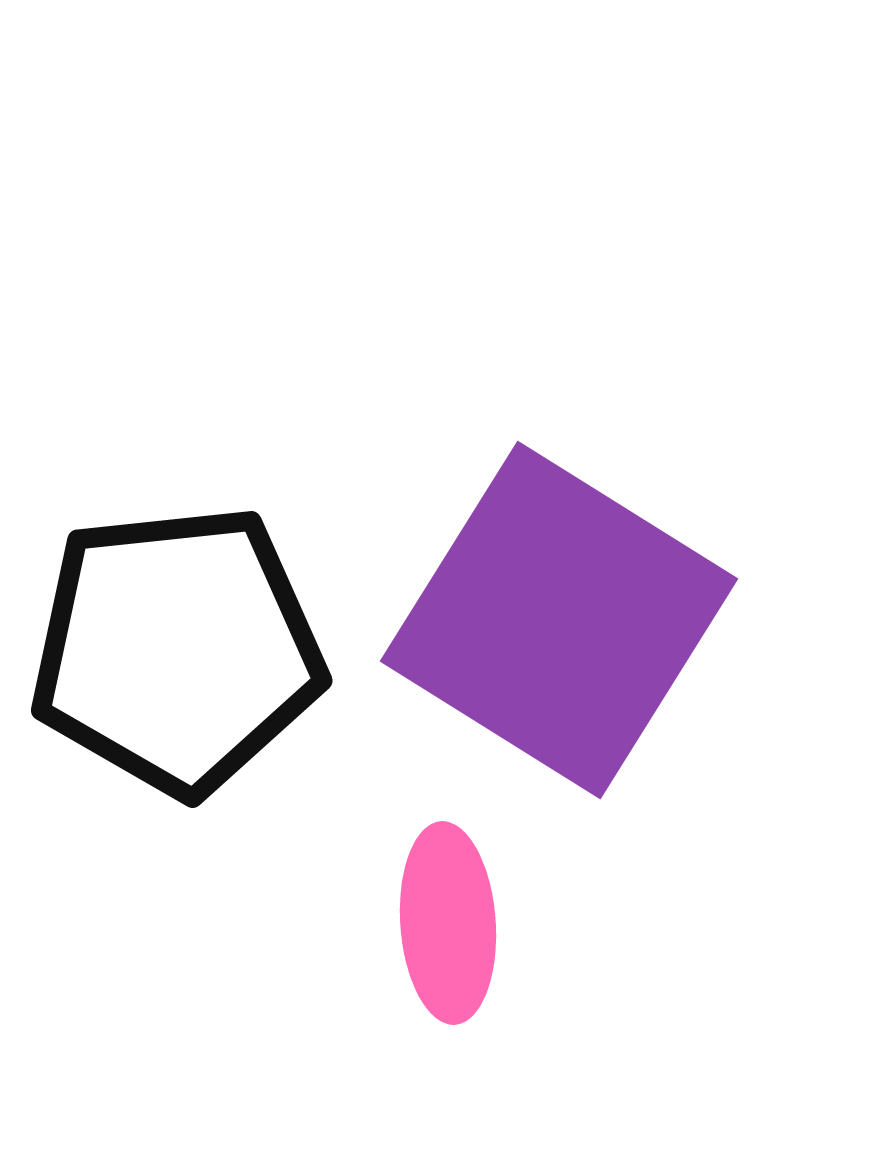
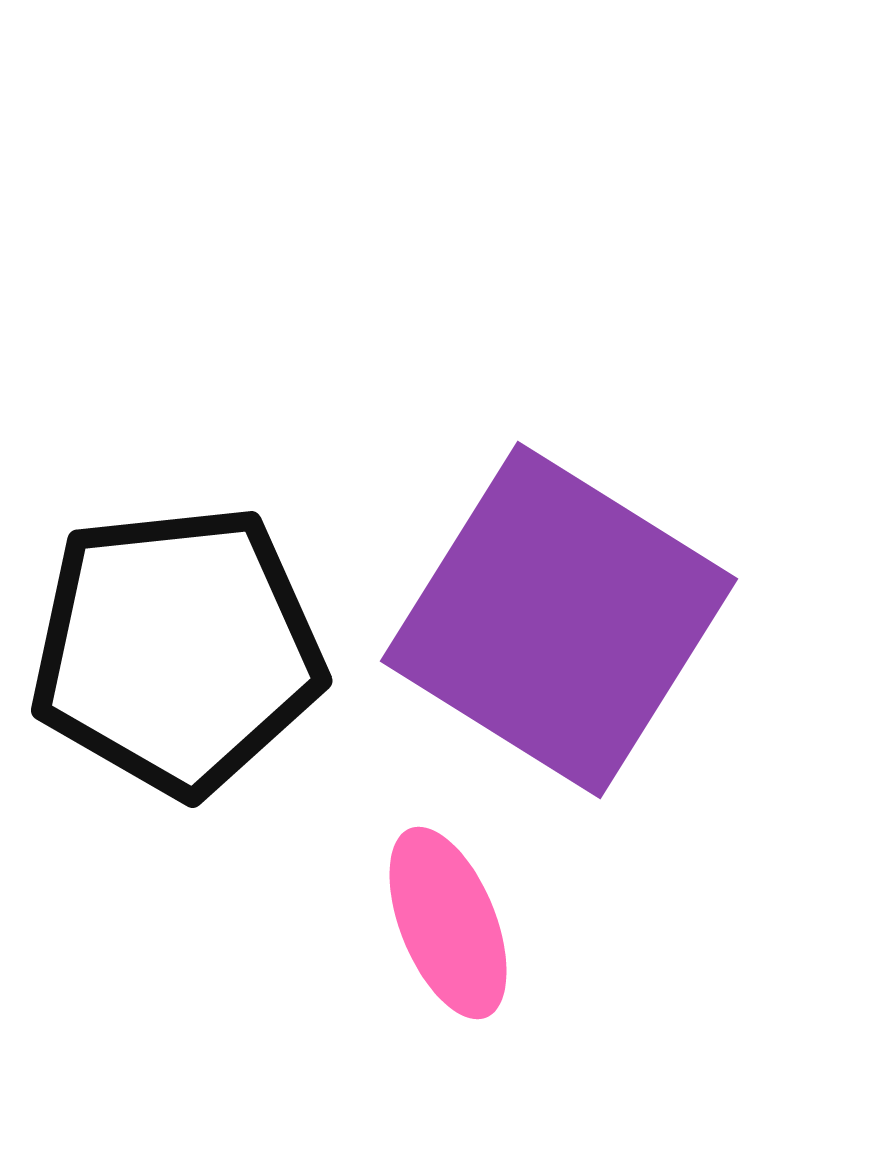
pink ellipse: rotated 18 degrees counterclockwise
